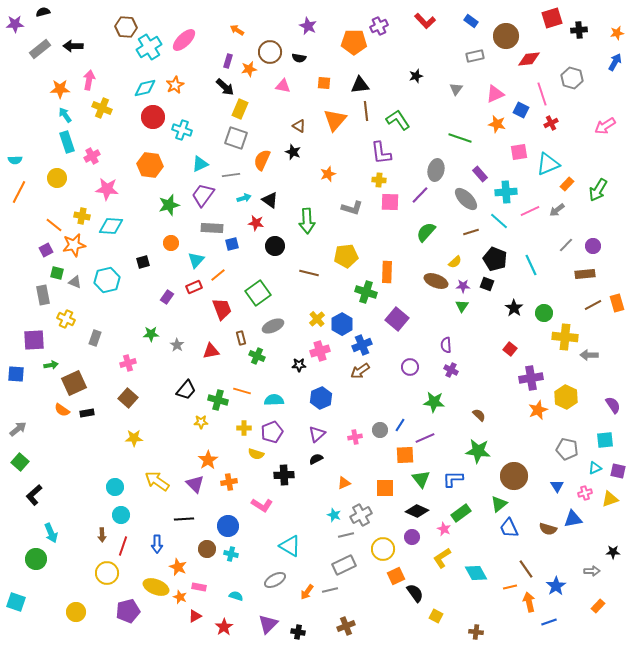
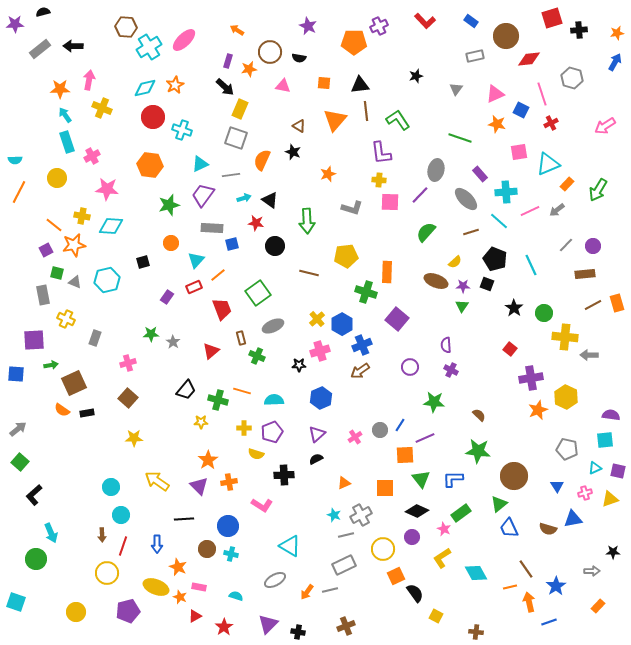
gray star at (177, 345): moved 4 px left, 3 px up
red triangle at (211, 351): rotated 30 degrees counterclockwise
purple semicircle at (613, 405): moved 2 px left, 10 px down; rotated 48 degrees counterclockwise
pink cross at (355, 437): rotated 24 degrees counterclockwise
purple triangle at (195, 484): moved 4 px right, 2 px down
cyan circle at (115, 487): moved 4 px left
